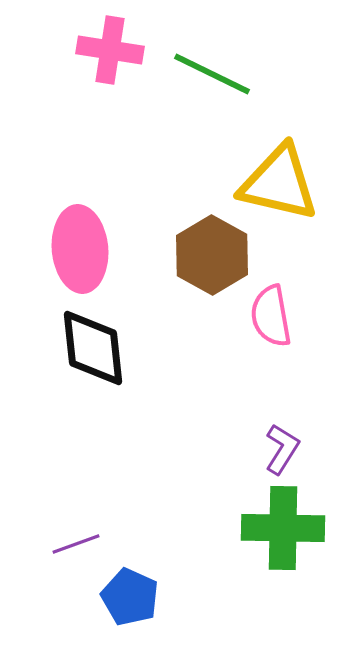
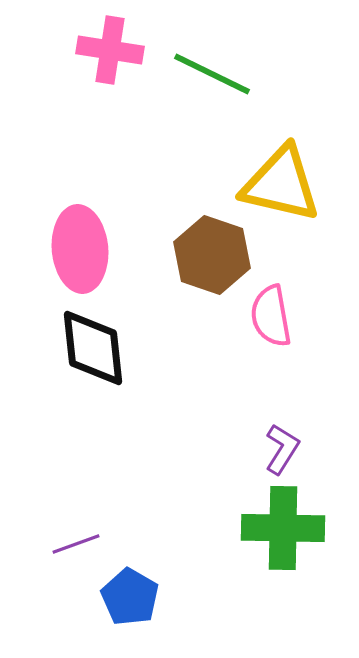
yellow triangle: moved 2 px right, 1 px down
brown hexagon: rotated 10 degrees counterclockwise
blue pentagon: rotated 6 degrees clockwise
